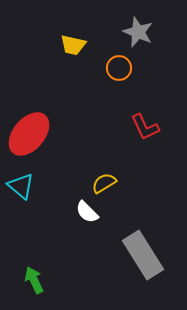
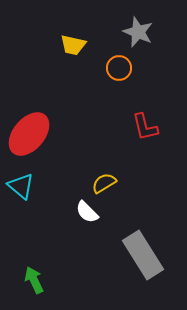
red L-shape: rotated 12 degrees clockwise
